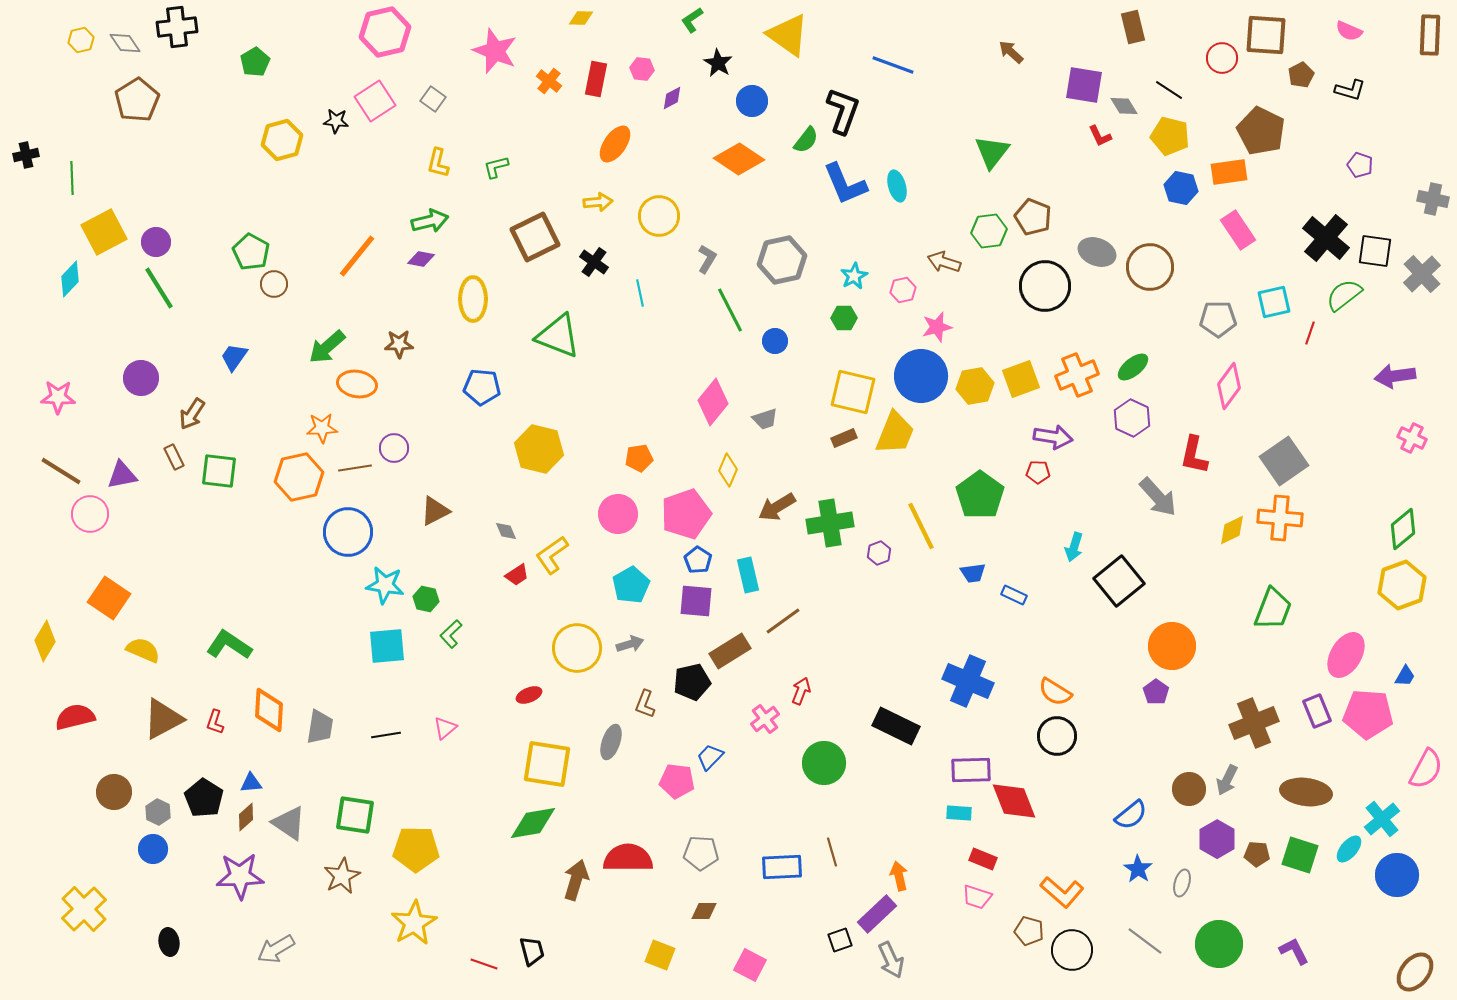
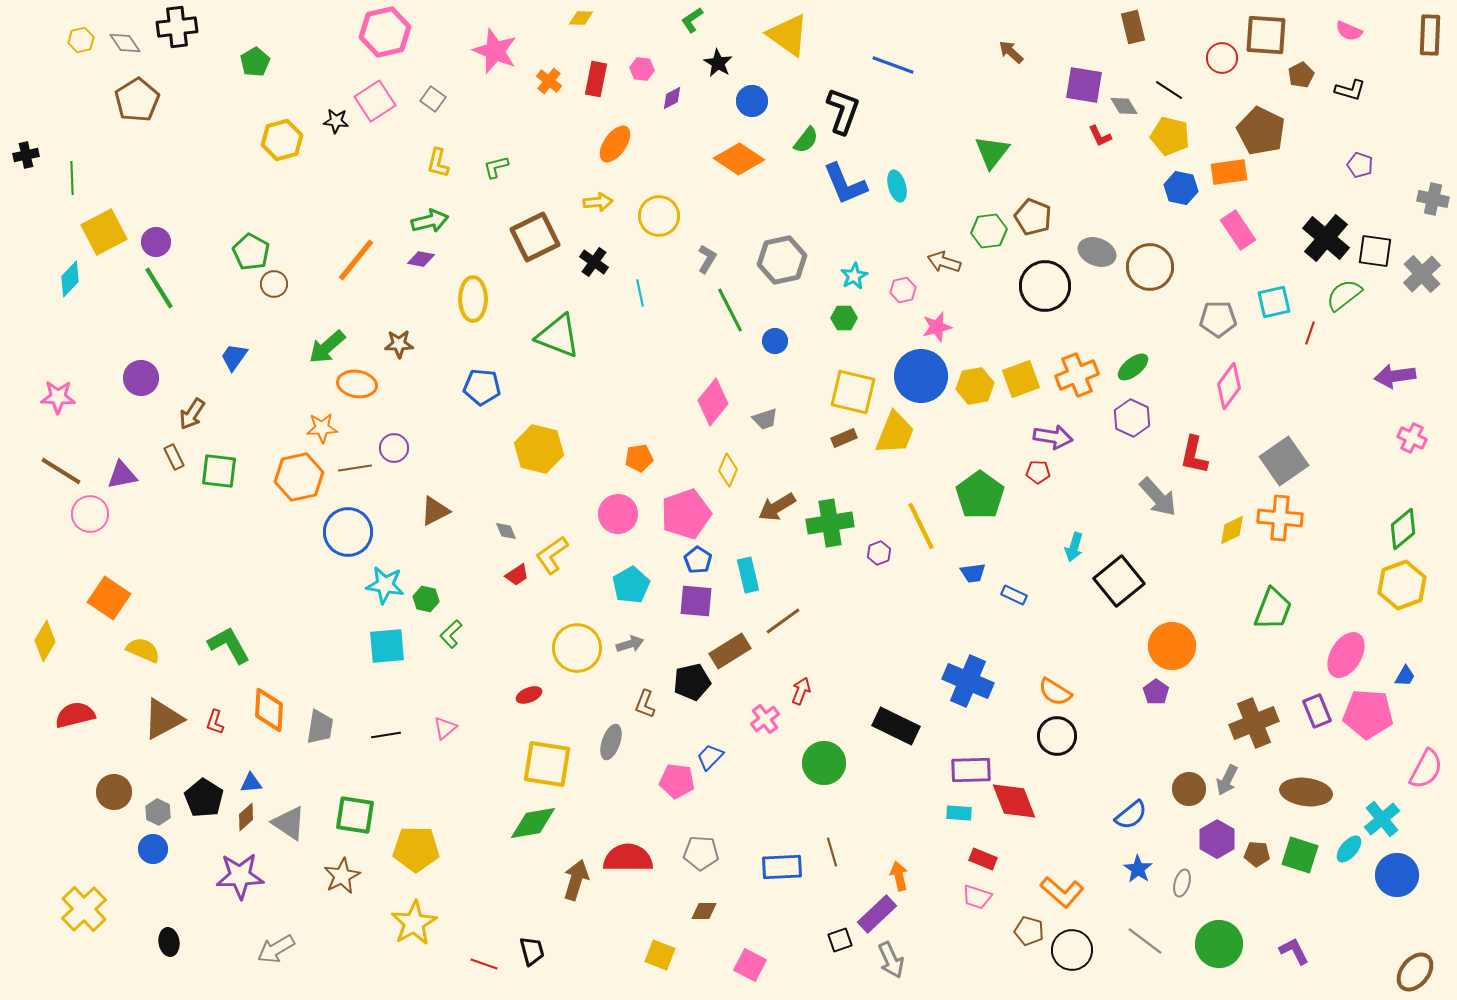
orange line at (357, 256): moved 1 px left, 4 px down
green L-shape at (229, 645): rotated 27 degrees clockwise
red semicircle at (75, 717): moved 2 px up
